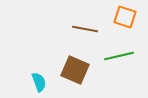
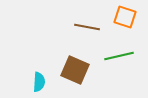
brown line: moved 2 px right, 2 px up
cyan semicircle: rotated 24 degrees clockwise
